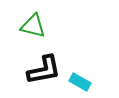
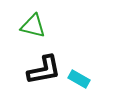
cyan rectangle: moved 1 px left, 3 px up
